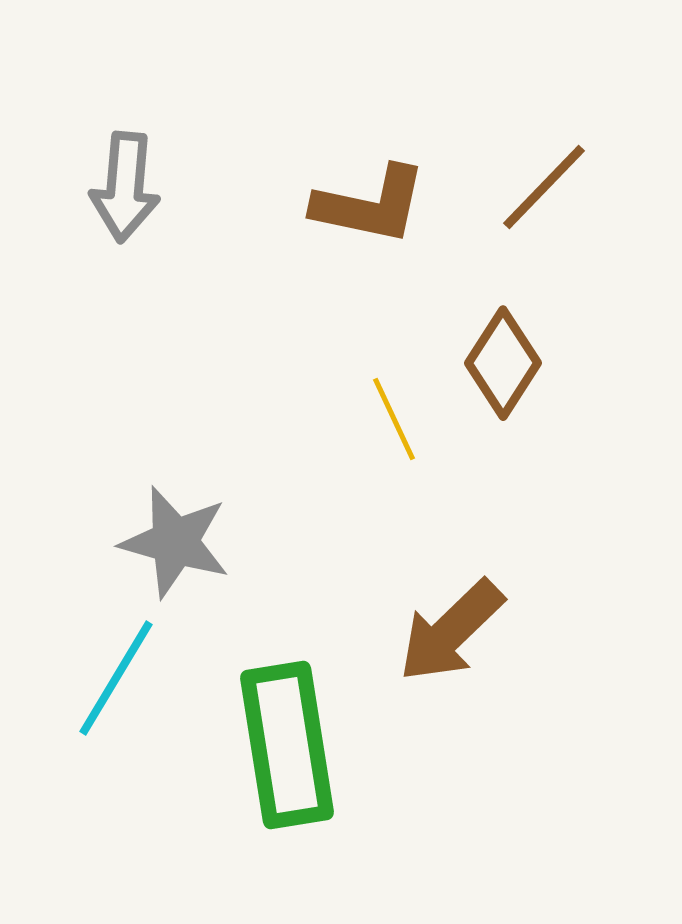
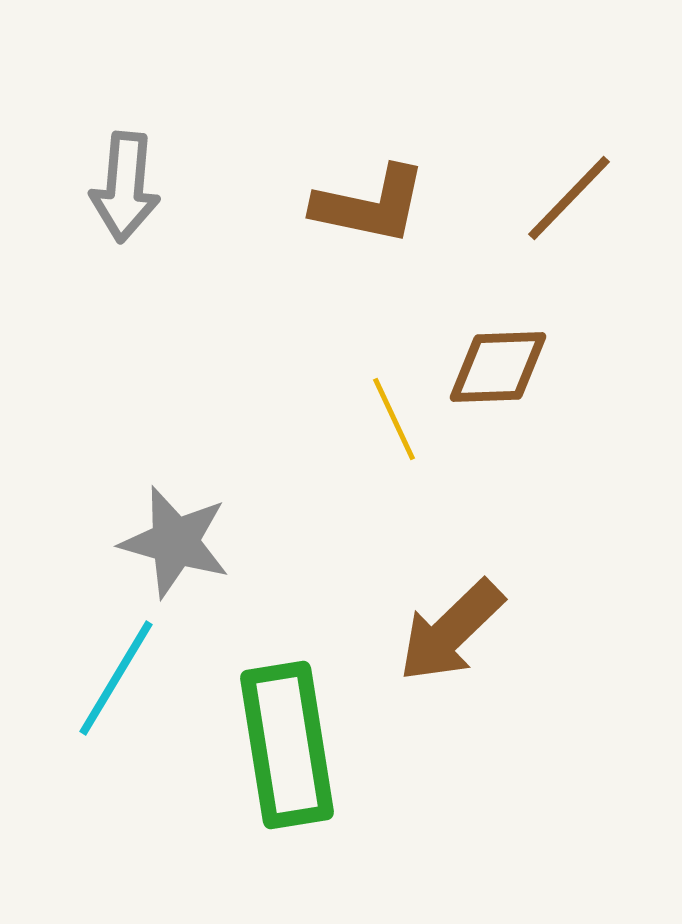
brown line: moved 25 px right, 11 px down
brown diamond: moved 5 px left, 4 px down; rotated 55 degrees clockwise
